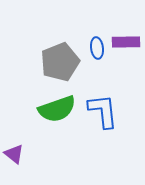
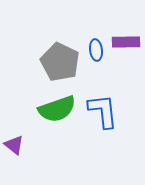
blue ellipse: moved 1 px left, 2 px down
gray pentagon: rotated 24 degrees counterclockwise
purple triangle: moved 9 px up
